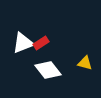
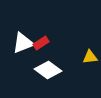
yellow triangle: moved 5 px right, 6 px up; rotated 21 degrees counterclockwise
white diamond: rotated 16 degrees counterclockwise
